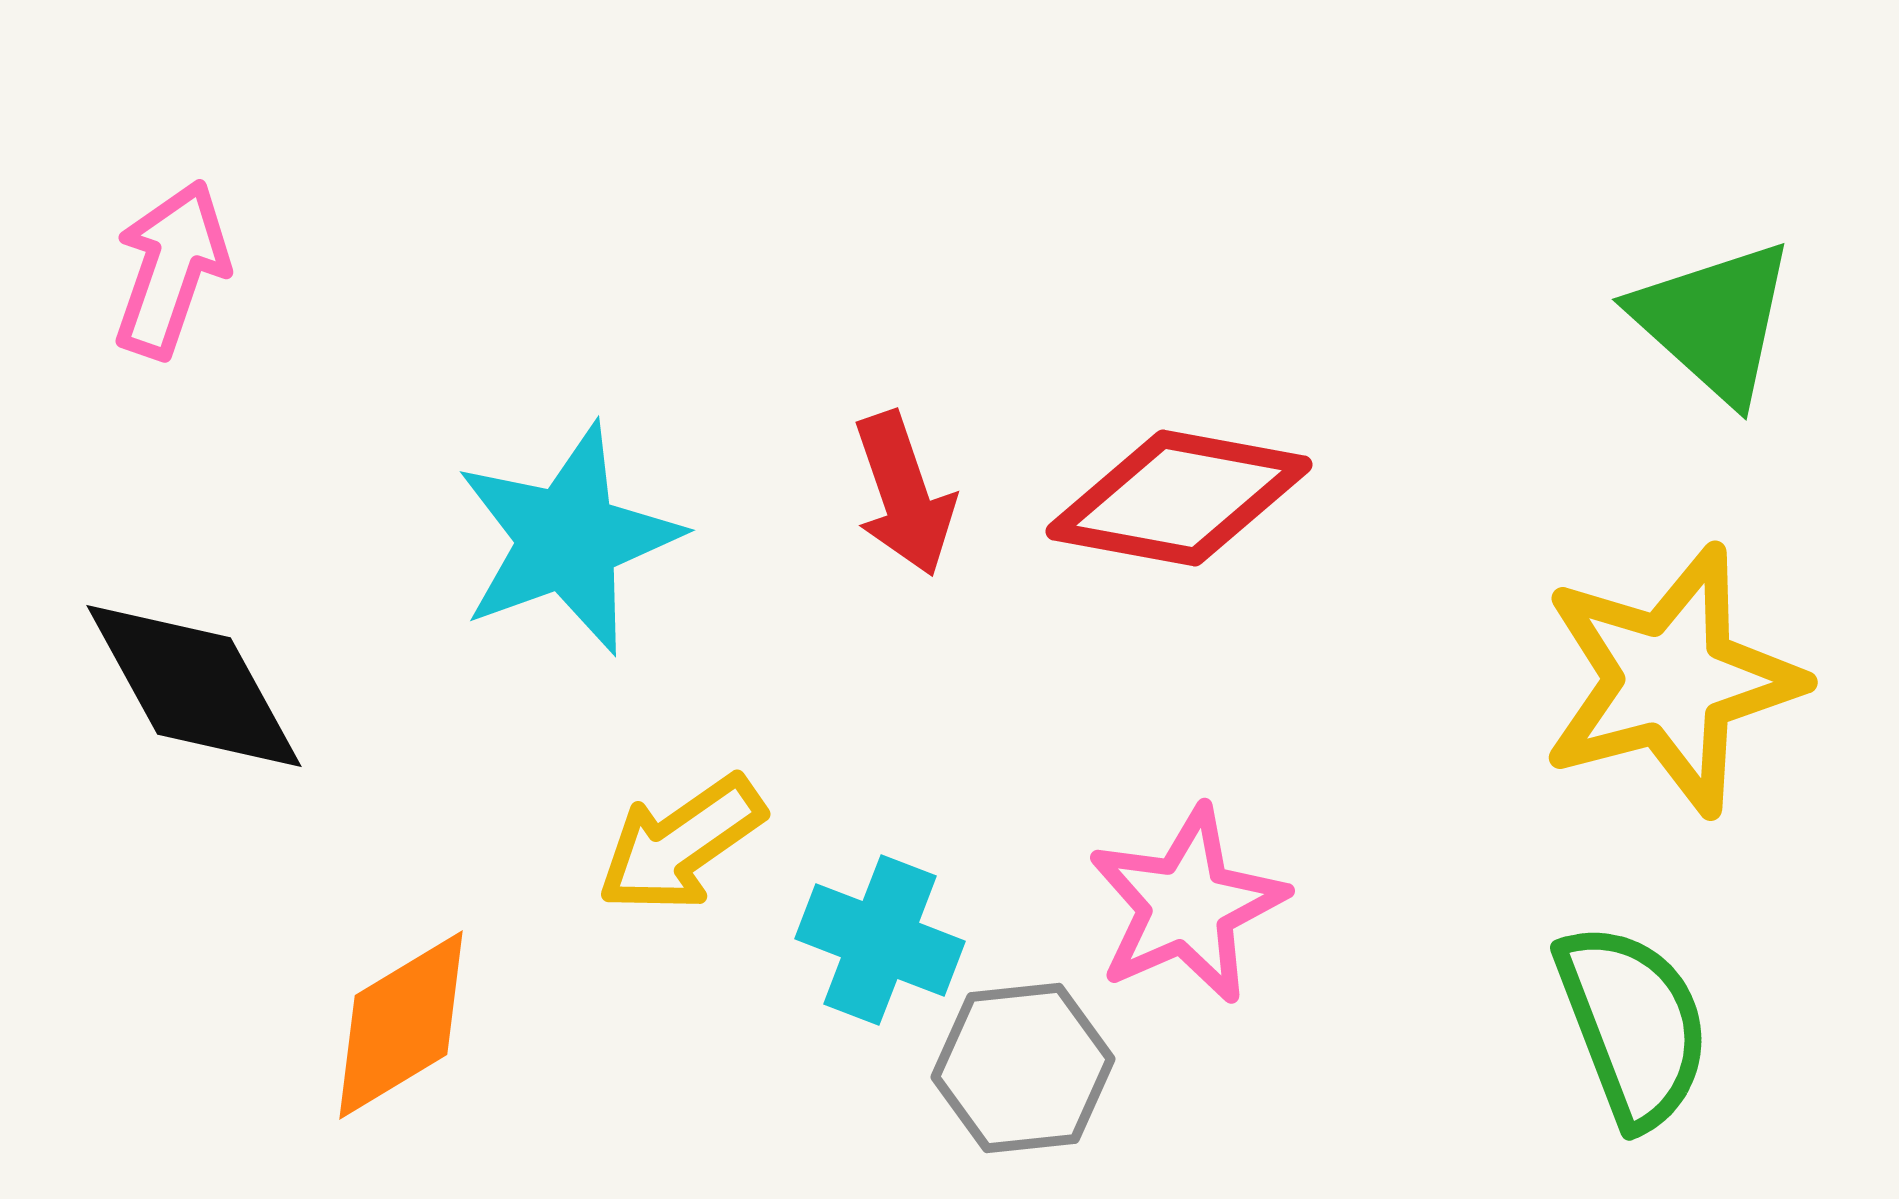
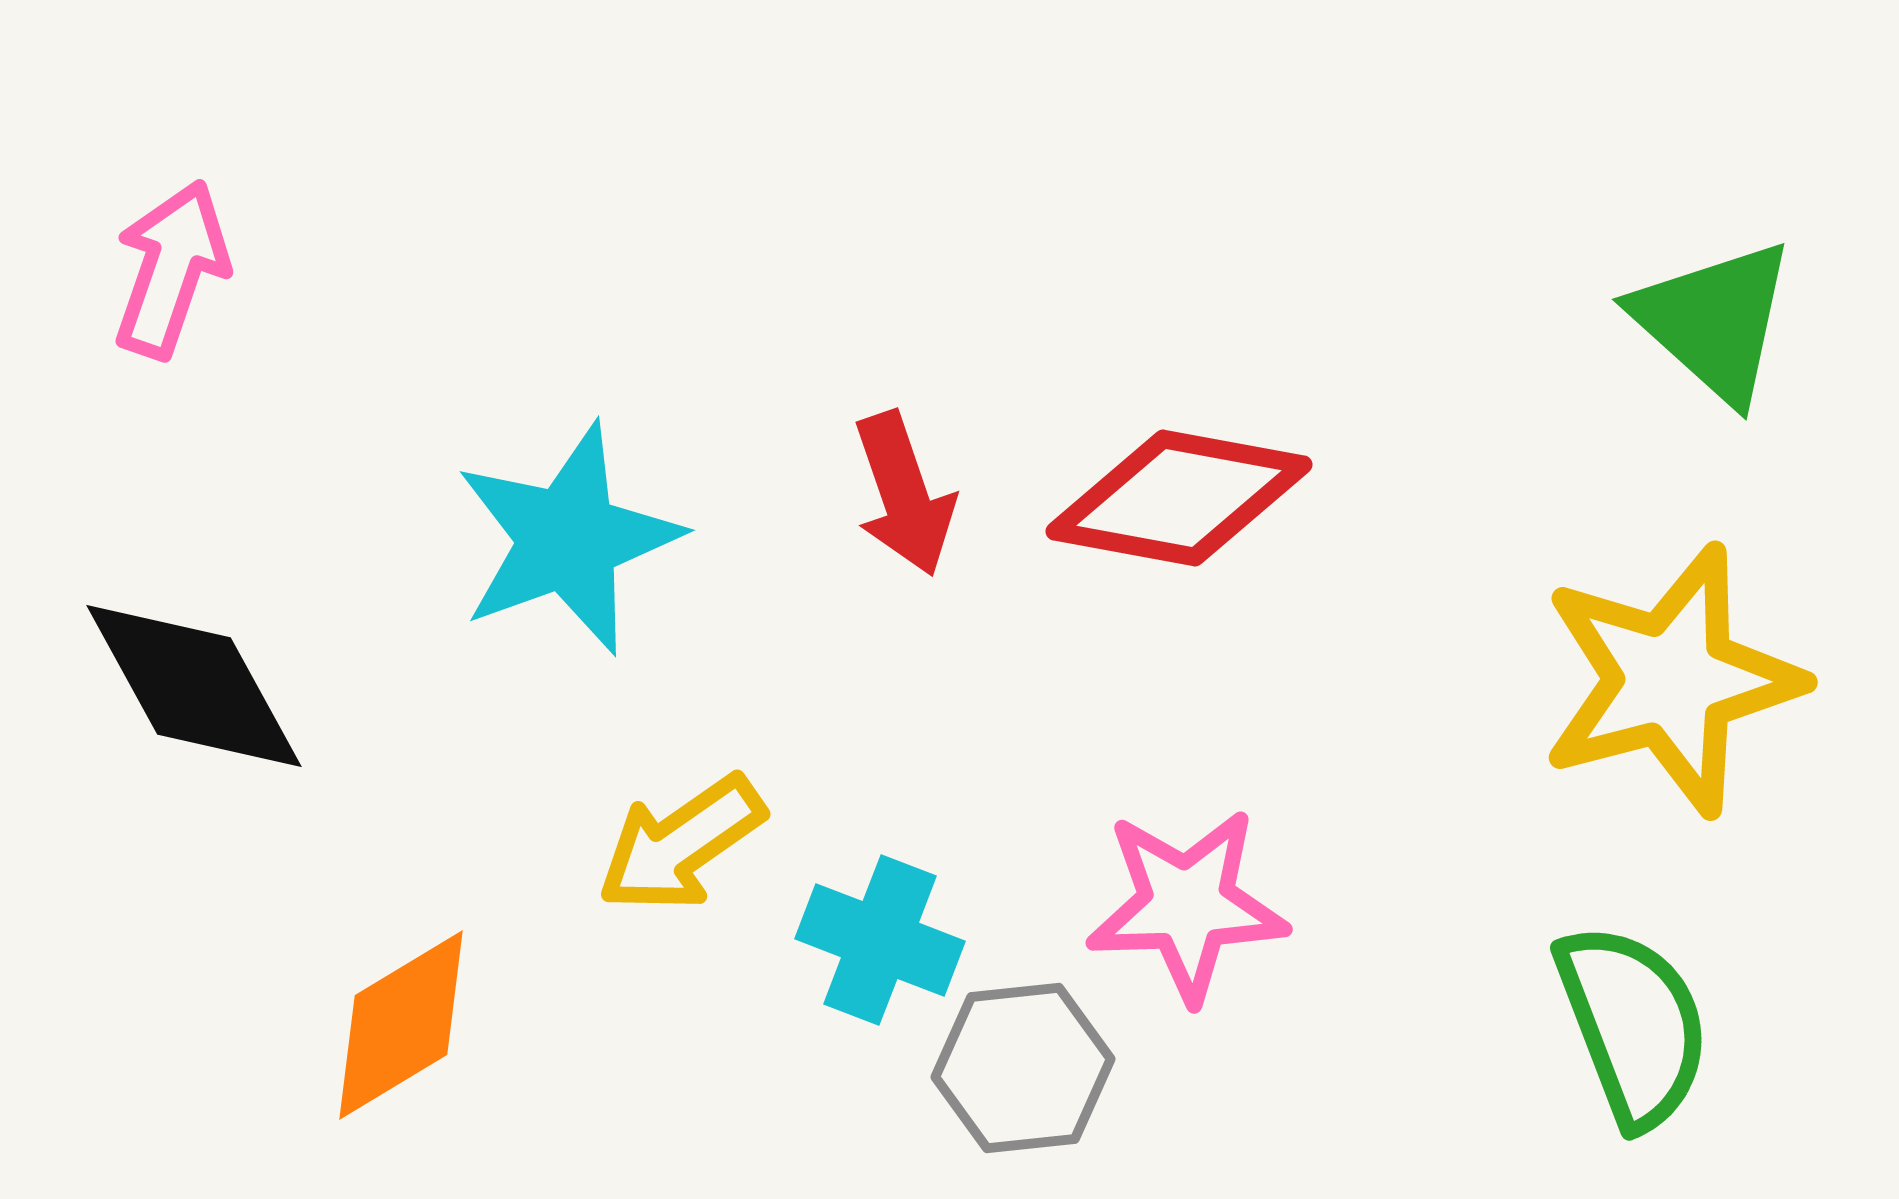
pink star: rotated 22 degrees clockwise
